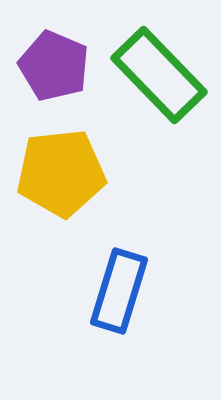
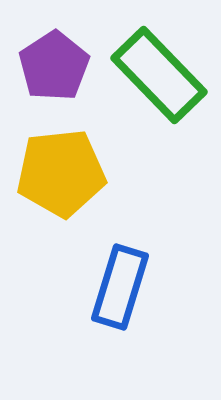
purple pentagon: rotated 16 degrees clockwise
blue rectangle: moved 1 px right, 4 px up
